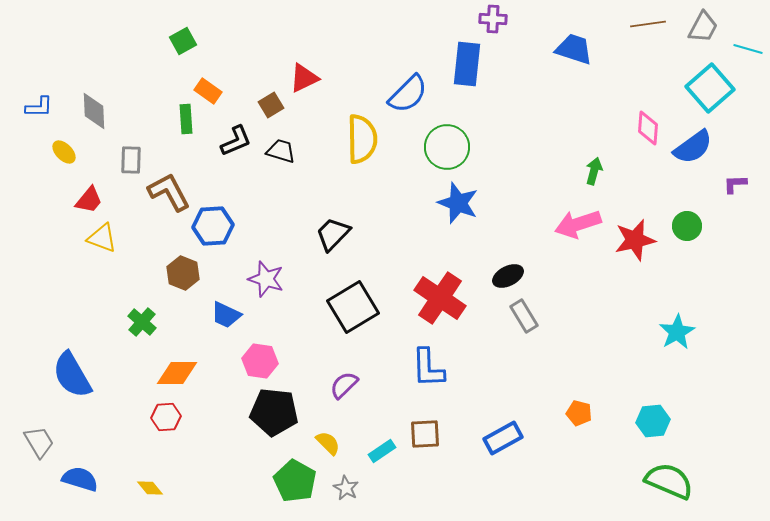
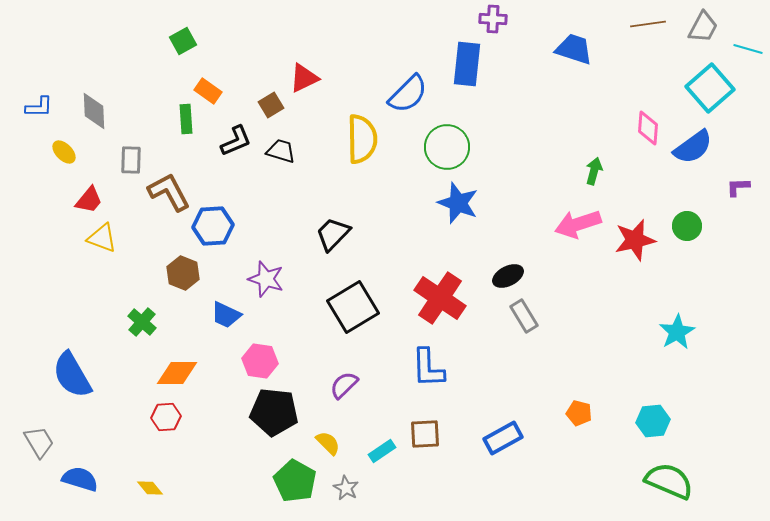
purple L-shape at (735, 184): moved 3 px right, 3 px down
